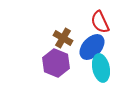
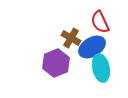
brown cross: moved 8 px right
blue ellipse: rotated 16 degrees clockwise
purple hexagon: rotated 16 degrees clockwise
